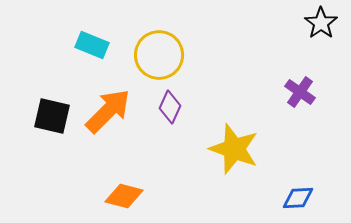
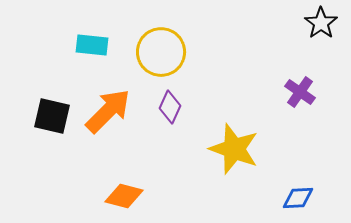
cyan rectangle: rotated 16 degrees counterclockwise
yellow circle: moved 2 px right, 3 px up
